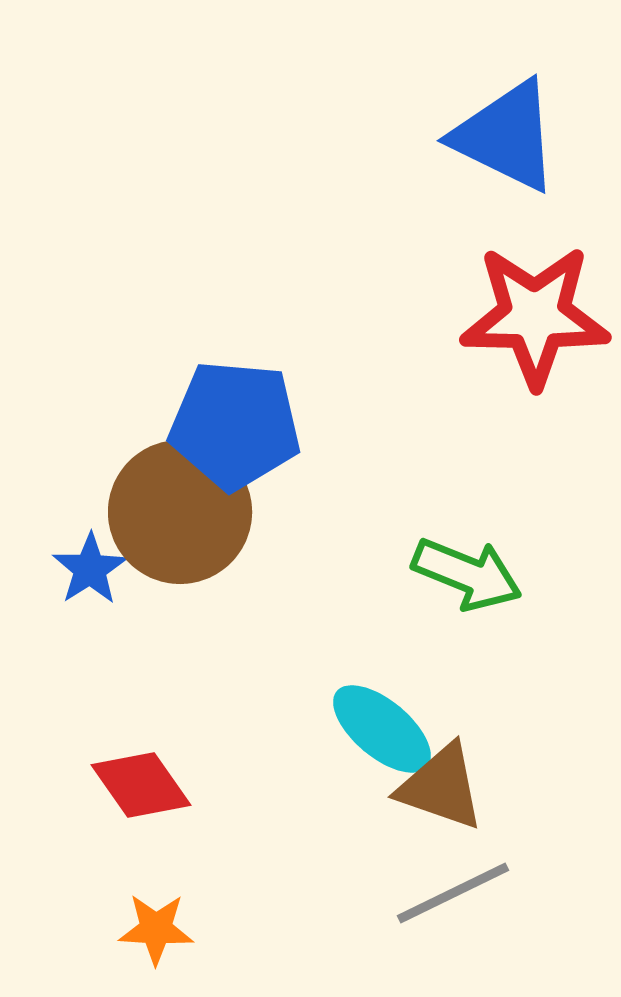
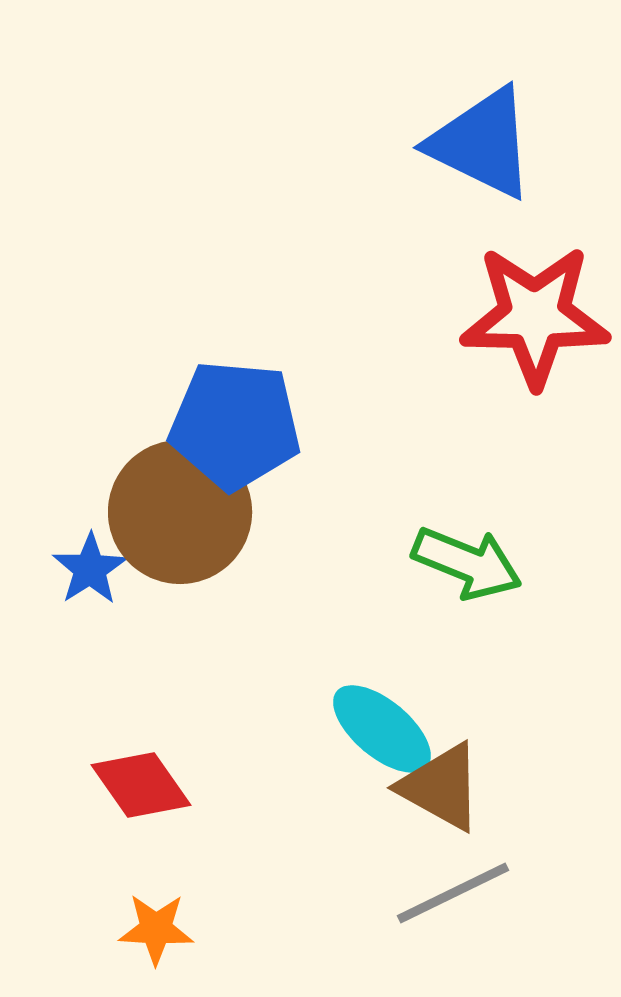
blue triangle: moved 24 px left, 7 px down
green arrow: moved 11 px up
brown triangle: rotated 10 degrees clockwise
